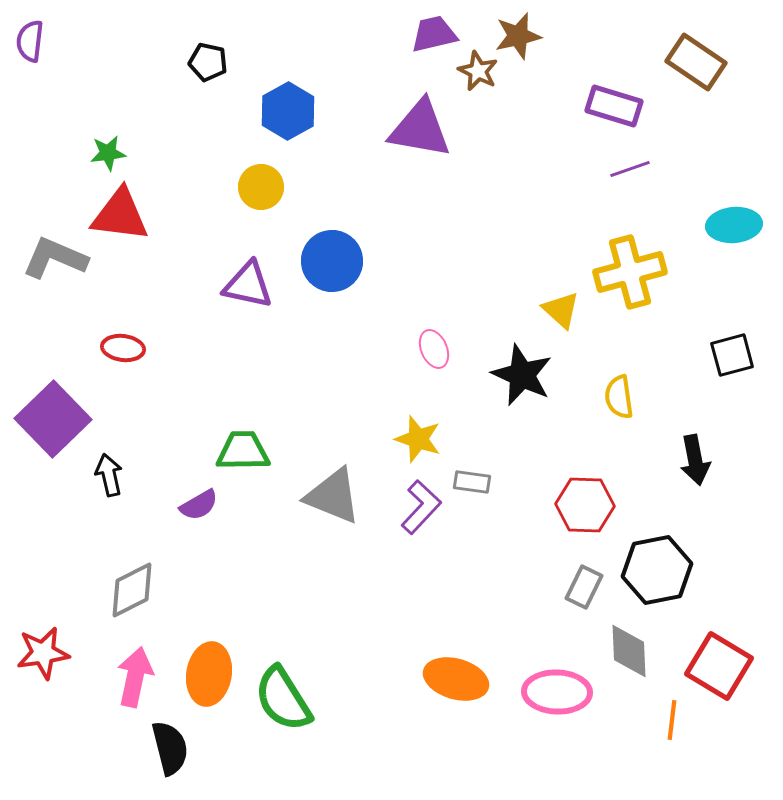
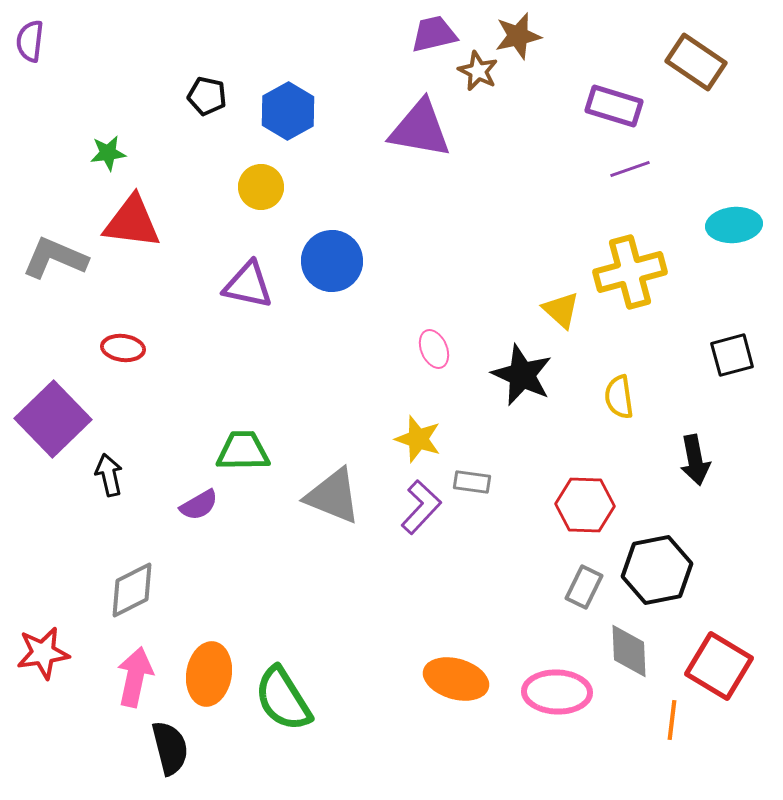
black pentagon at (208, 62): moved 1 px left, 34 px down
red triangle at (120, 215): moved 12 px right, 7 px down
